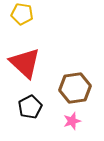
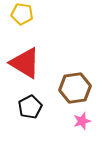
red triangle: rotated 12 degrees counterclockwise
pink star: moved 10 px right
